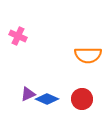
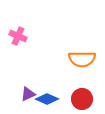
orange semicircle: moved 6 px left, 4 px down
